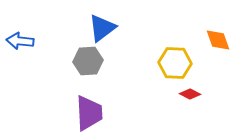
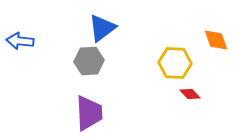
orange diamond: moved 2 px left
gray hexagon: moved 1 px right
red diamond: rotated 20 degrees clockwise
